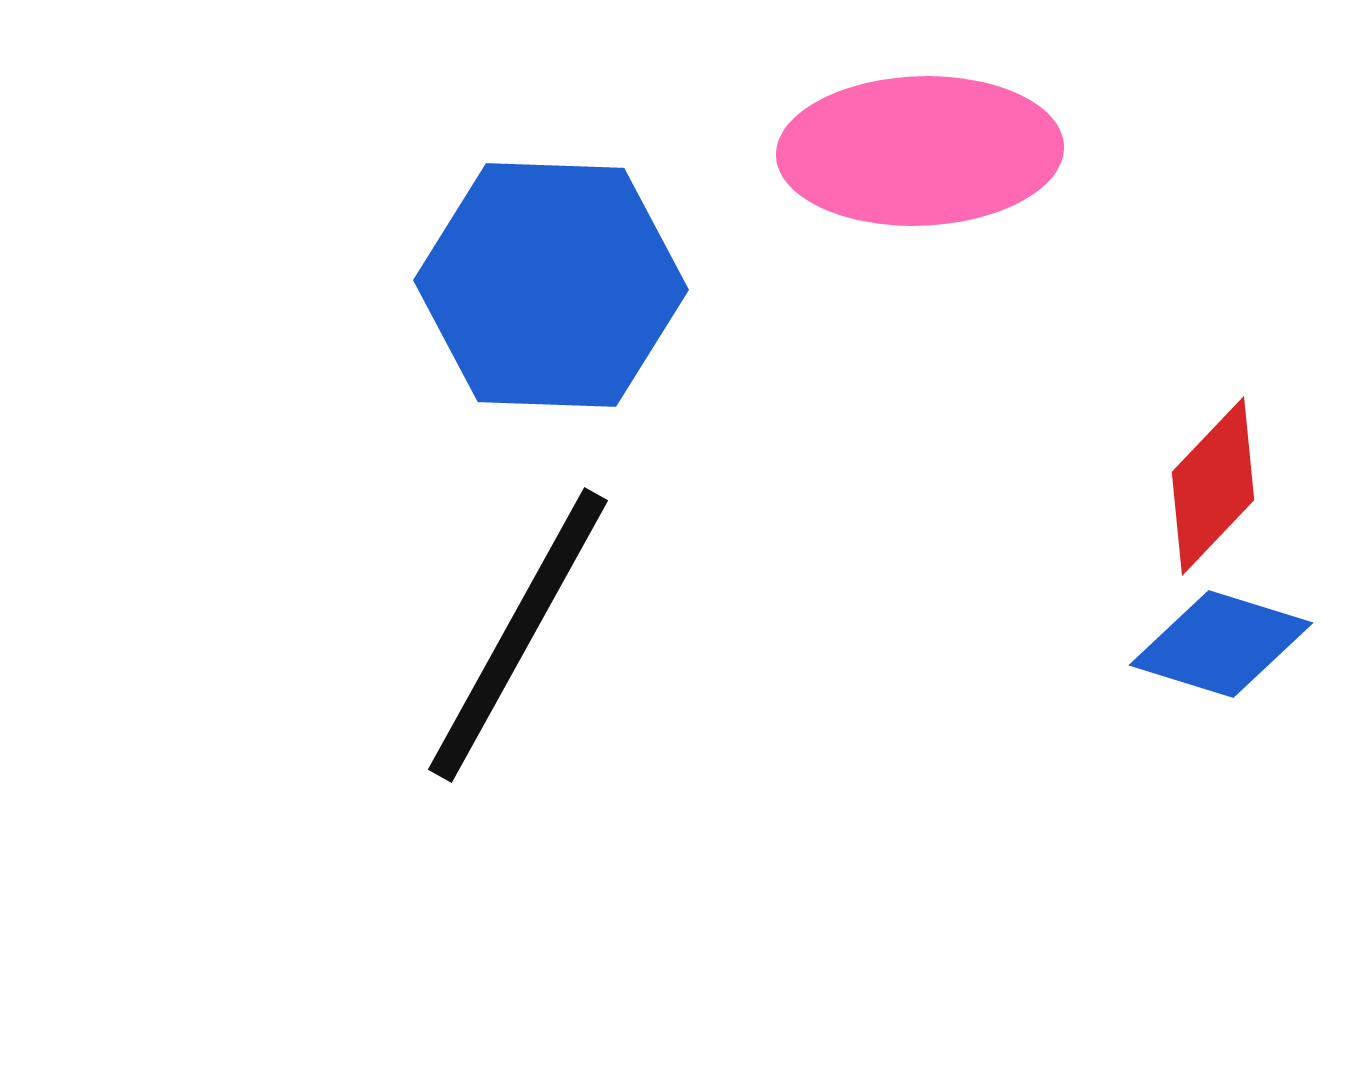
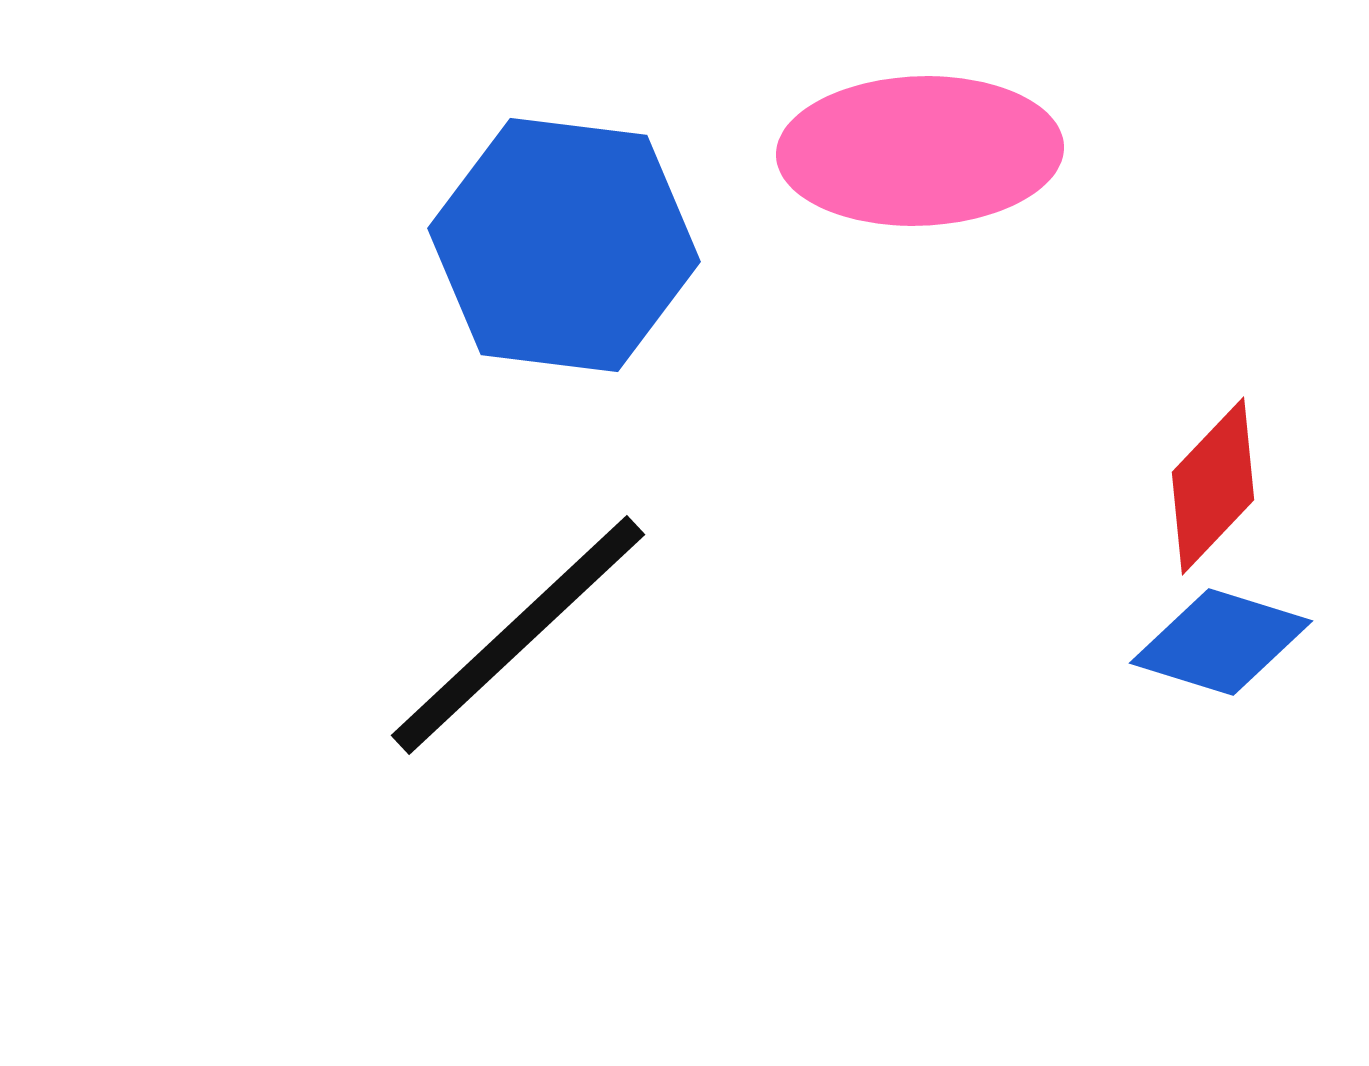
blue hexagon: moved 13 px right, 40 px up; rotated 5 degrees clockwise
black line: rotated 18 degrees clockwise
blue diamond: moved 2 px up
